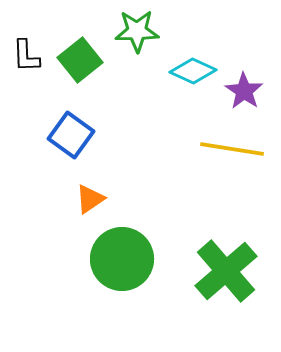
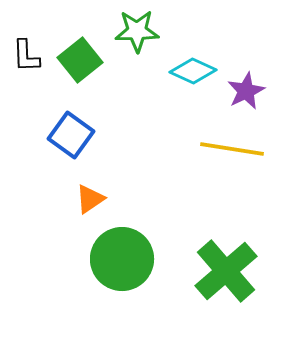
purple star: moved 2 px right; rotated 12 degrees clockwise
